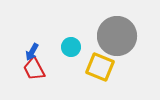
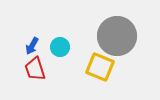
cyan circle: moved 11 px left
blue arrow: moved 6 px up
red trapezoid: moved 1 px right; rotated 10 degrees clockwise
